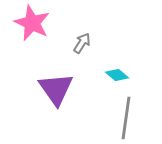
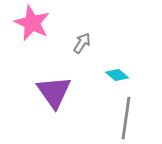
purple triangle: moved 2 px left, 3 px down
